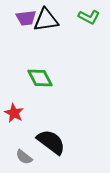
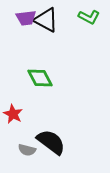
black triangle: rotated 36 degrees clockwise
red star: moved 1 px left, 1 px down
gray semicircle: moved 3 px right, 7 px up; rotated 24 degrees counterclockwise
